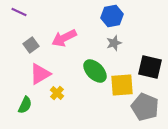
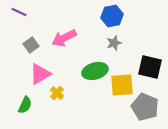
green ellipse: rotated 60 degrees counterclockwise
